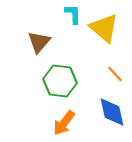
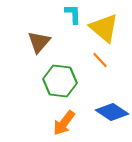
orange line: moved 15 px left, 14 px up
blue diamond: rotated 44 degrees counterclockwise
